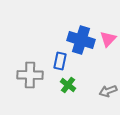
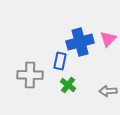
blue cross: moved 1 px left, 2 px down; rotated 32 degrees counterclockwise
gray arrow: rotated 18 degrees clockwise
